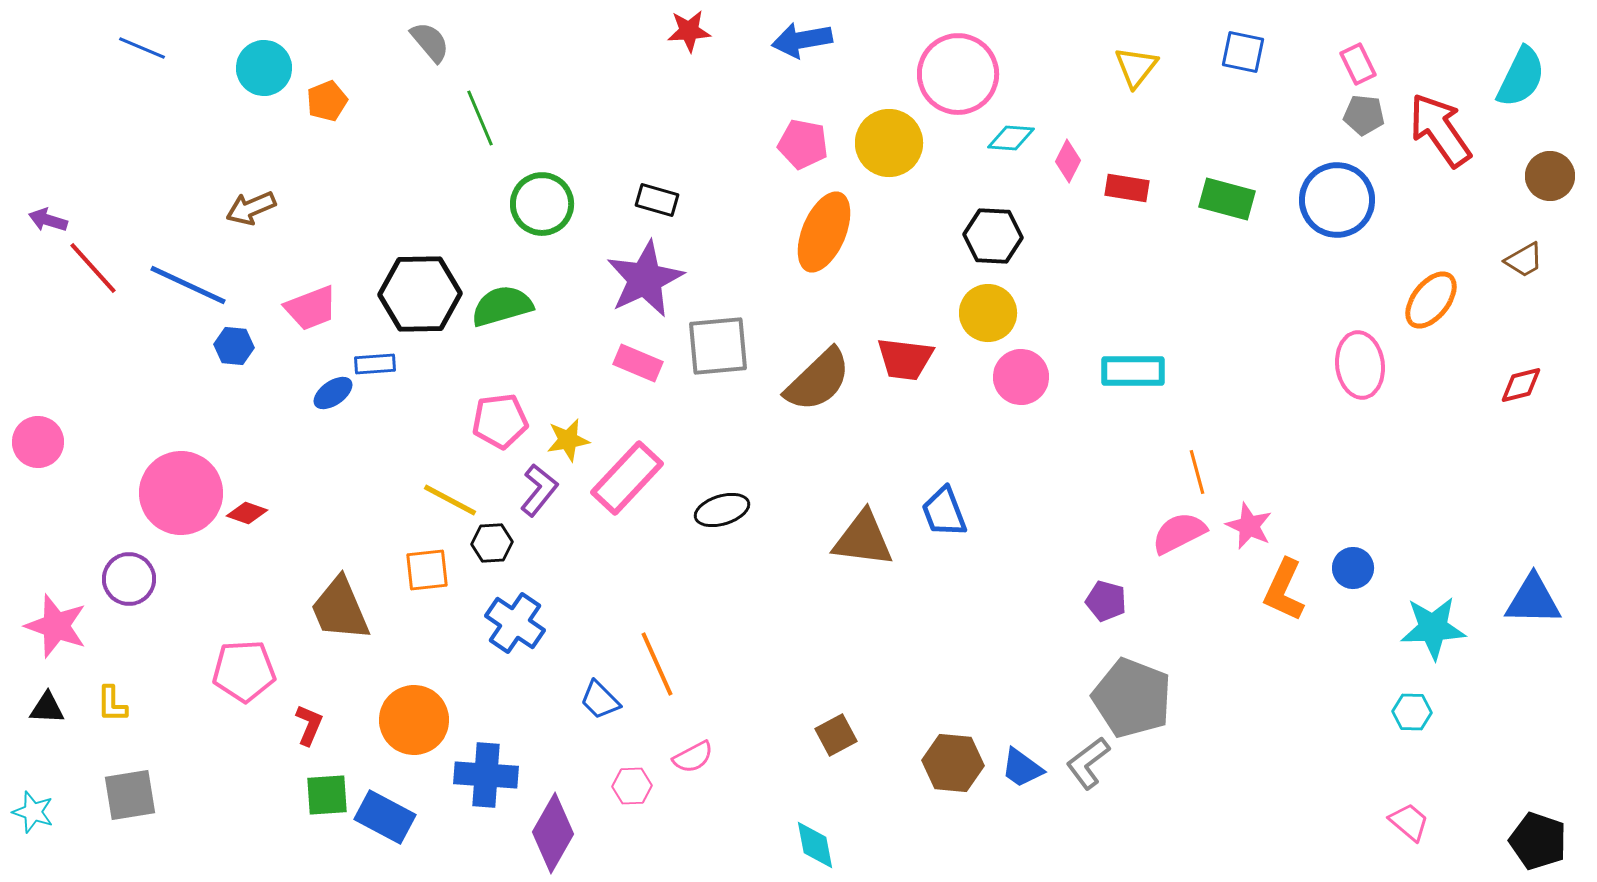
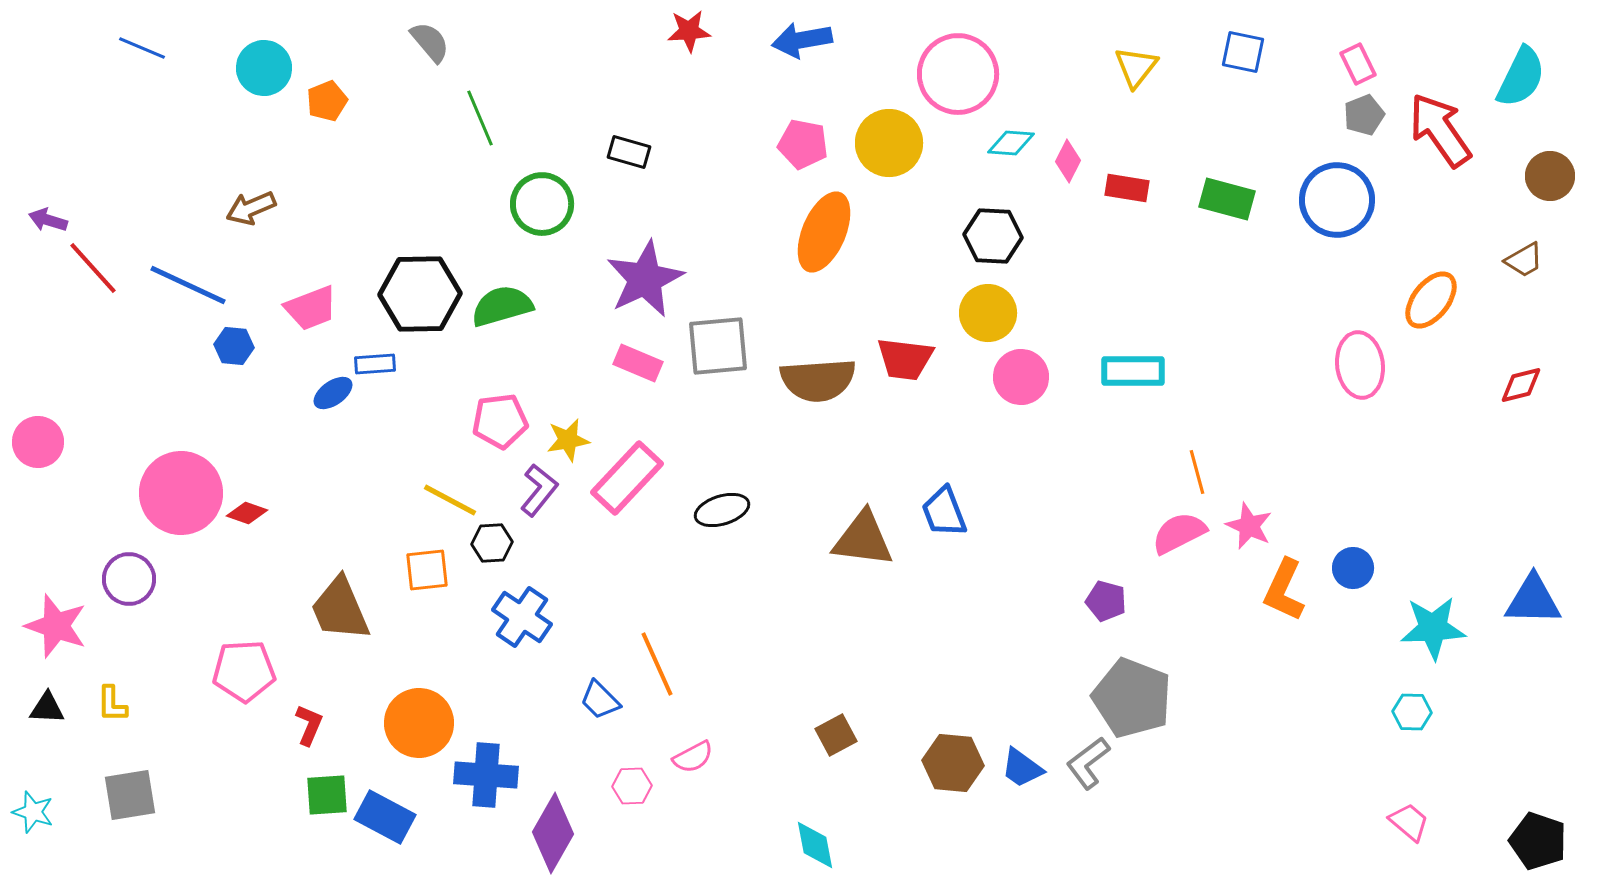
gray pentagon at (1364, 115): rotated 27 degrees counterclockwise
cyan diamond at (1011, 138): moved 5 px down
black rectangle at (657, 200): moved 28 px left, 48 px up
brown semicircle at (818, 380): rotated 40 degrees clockwise
blue cross at (515, 623): moved 7 px right, 6 px up
orange circle at (414, 720): moved 5 px right, 3 px down
